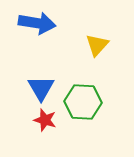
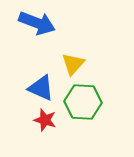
blue arrow: rotated 12 degrees clockwise
yellow triangle: moved 24 px left, 19 px down
blue triangle: rotated 36 degrees counterclockwise
